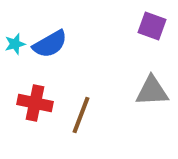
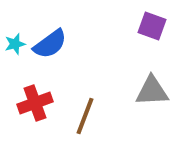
blue semicircle: rotated 6 degrees counterclockwise
red cross: rotated 32 degrees counterclockwise
brown line: moved 4 px right, 1 px down
